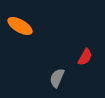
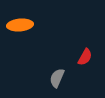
orange ellipse: moved 1 px up; rotated 35 degrees counterclockwise
